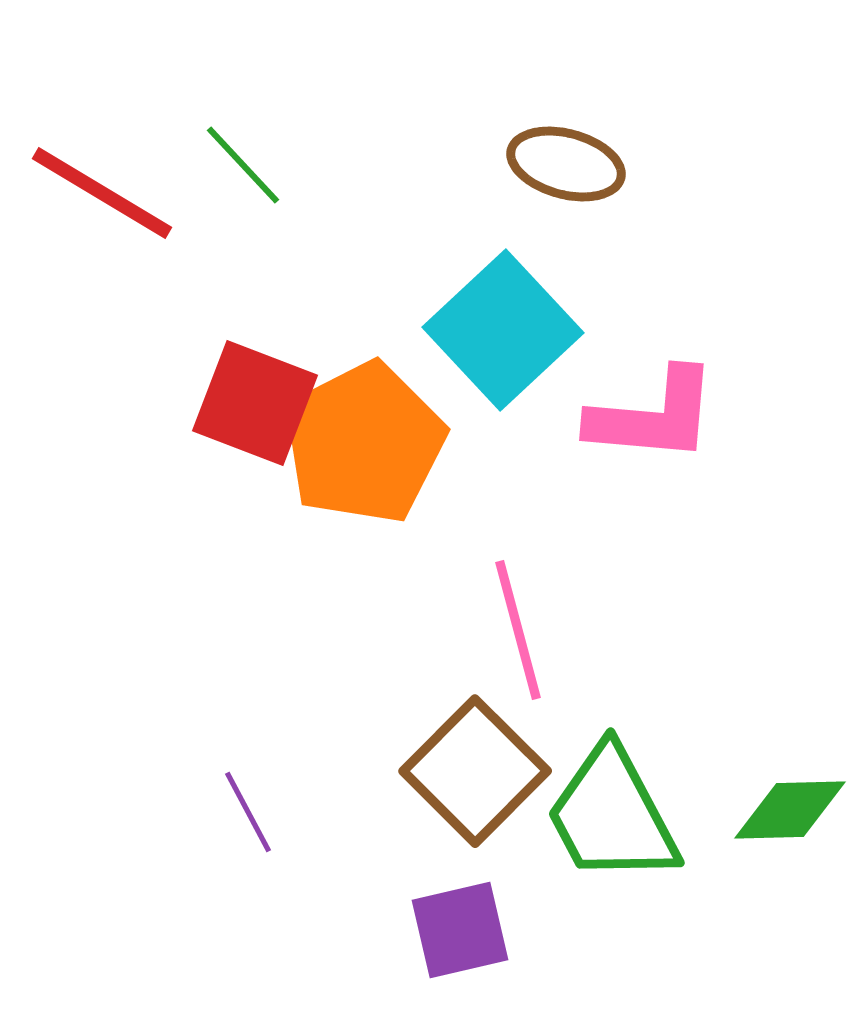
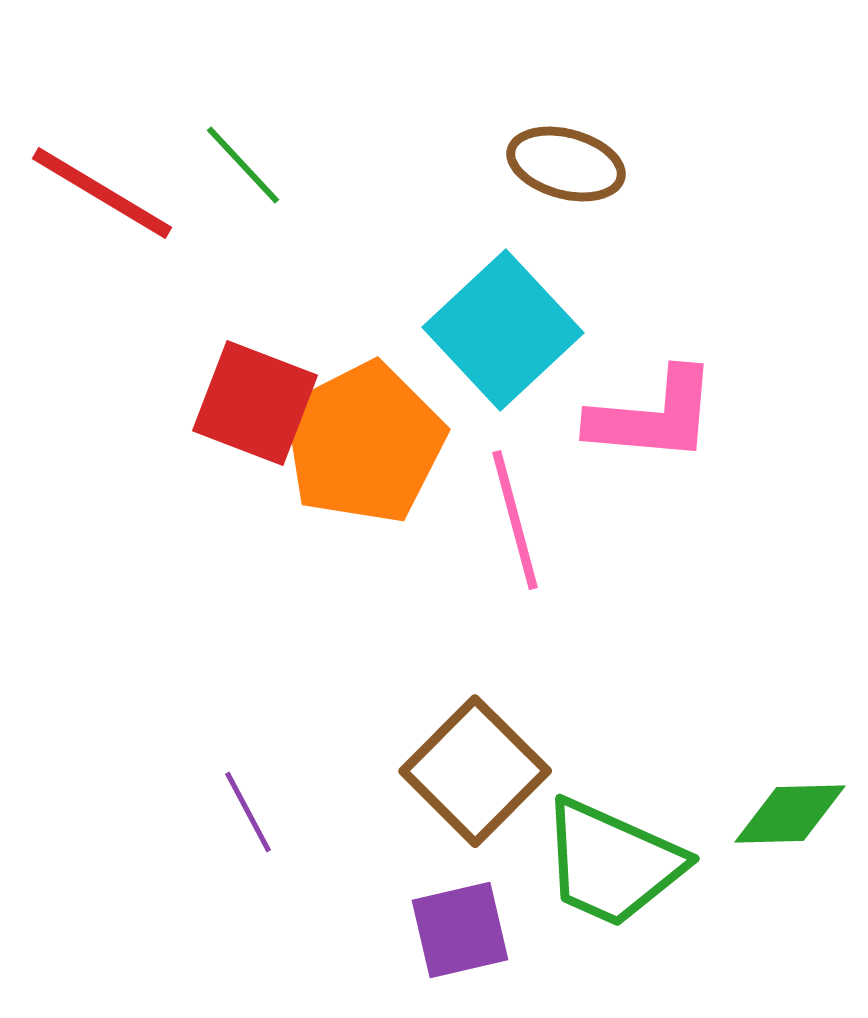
pink line: moved 3 px left, 110 px up
green diamond: moved 4 px down
green trapezoid: moved 48 px down; rotated 38 degrees counterclockwise
